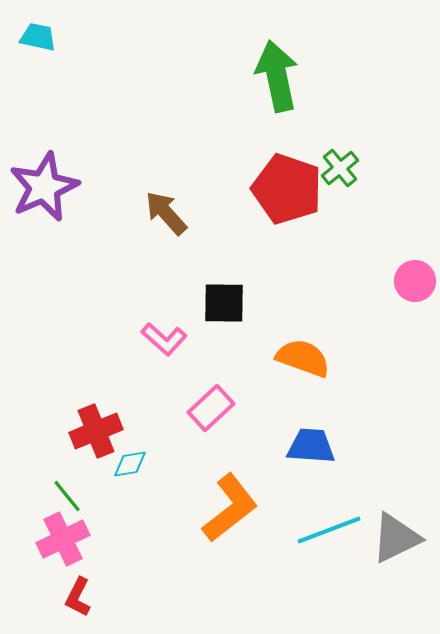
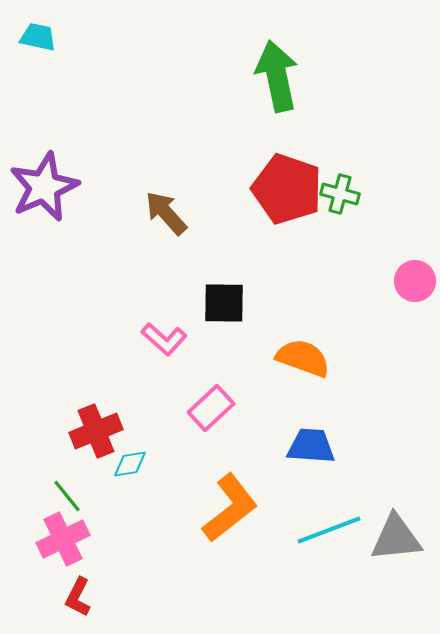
green cross: moved 26 px down; rotated 36 degrees counterclockwise
gray triangle: rotated 20 degrees clockwise
